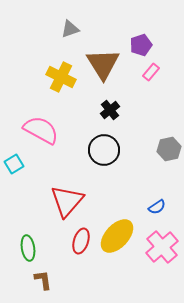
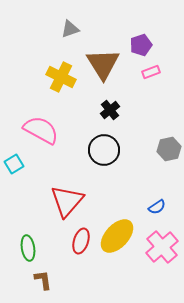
pink rectangle: rotated 30 degrees clockwise
